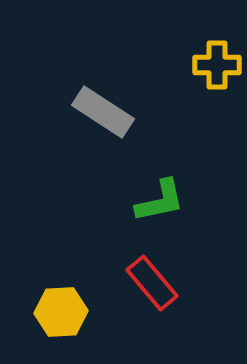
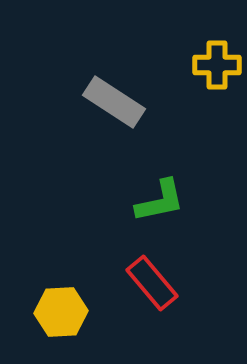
gray rectangle: moved 11 px right, 10 px up
